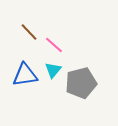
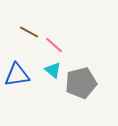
brown line: rotated 18 degrees counterclockwise
cyan triangle: rotated 30 degrees counterclockwise
blue triangle: moved 8 px left
